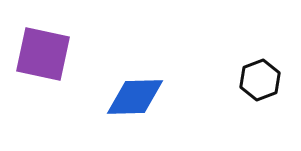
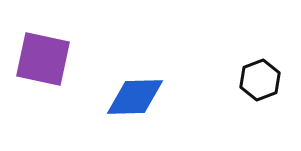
purple square: moved 5 px down
